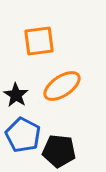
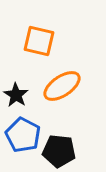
orange square: rotated 20 degrees clockwise
